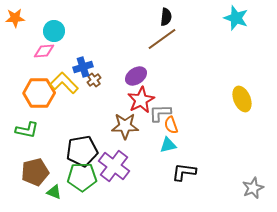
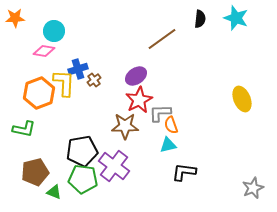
black semicircle: moved 34 px right, 2 px down
pink diamond: rotated 15 degrees clockwise
blue cross: moved 5 px left, 2 px down
yellow L-shape: rotated 48 degrees clockwise
orange hexagon: rotated 20 degrees counterclockwise
red star: moved 2 px left
green L-shape: moved 3 px left, 1 px up
green pentagon: moved 1 px right, 2 px down; rotated 8 degrees clockwise
